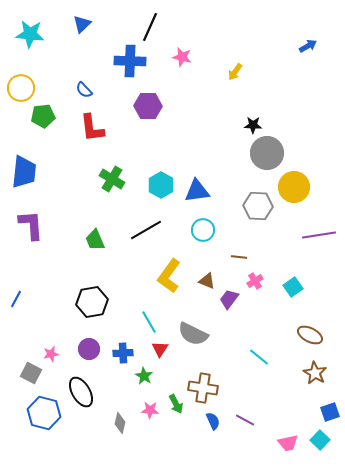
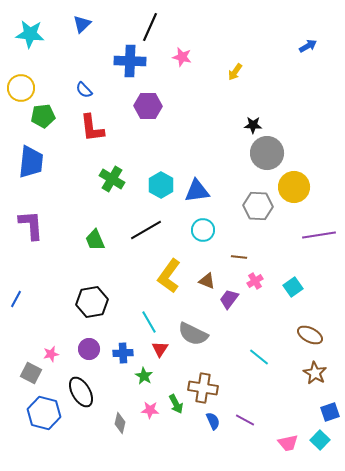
blue trapezoid at (24, 172): moved 7 px right, 10 px up
